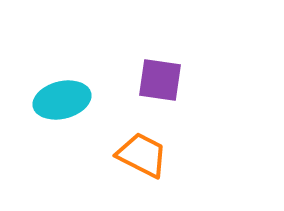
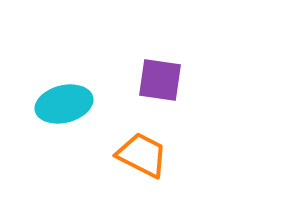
cyan ellipse: moved 2 px right, 4 px down
